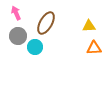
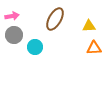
pink arrow: moved 4 px left, 3 px down; rotated 104 degrees clockwise
brown ellipse: moved 9 px right, 4 px up
gray circle: moved 4 px left, 1 px up
